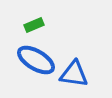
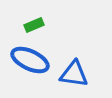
blue ellipse: moved 6 px left; rotated 6 degrees counterclockwise
